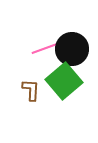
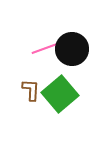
green square: moved 4 px left, 13 px down
